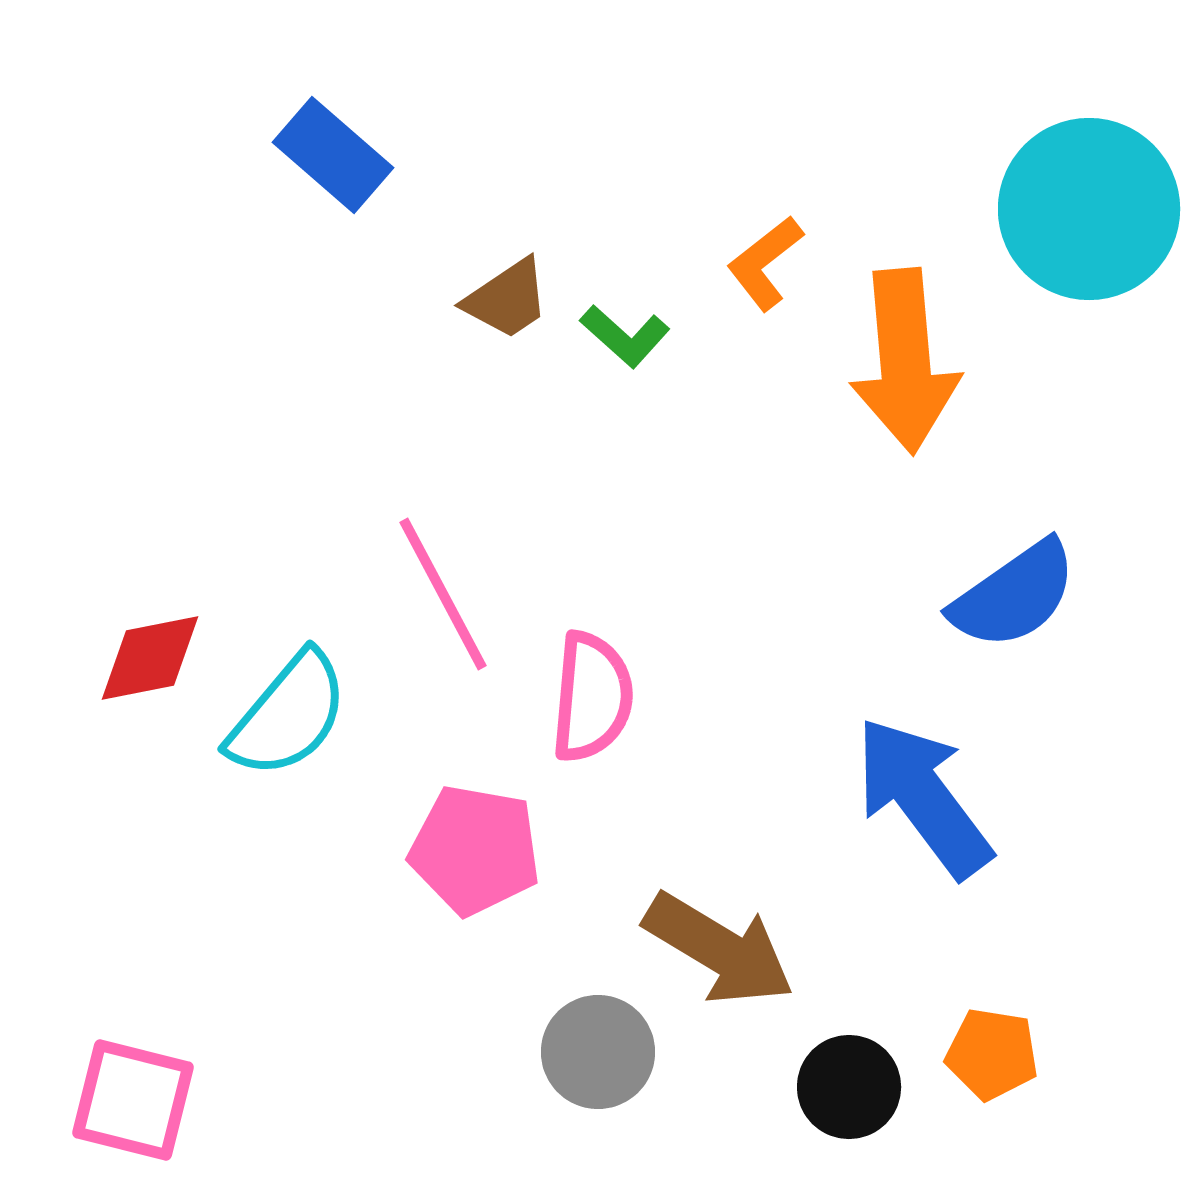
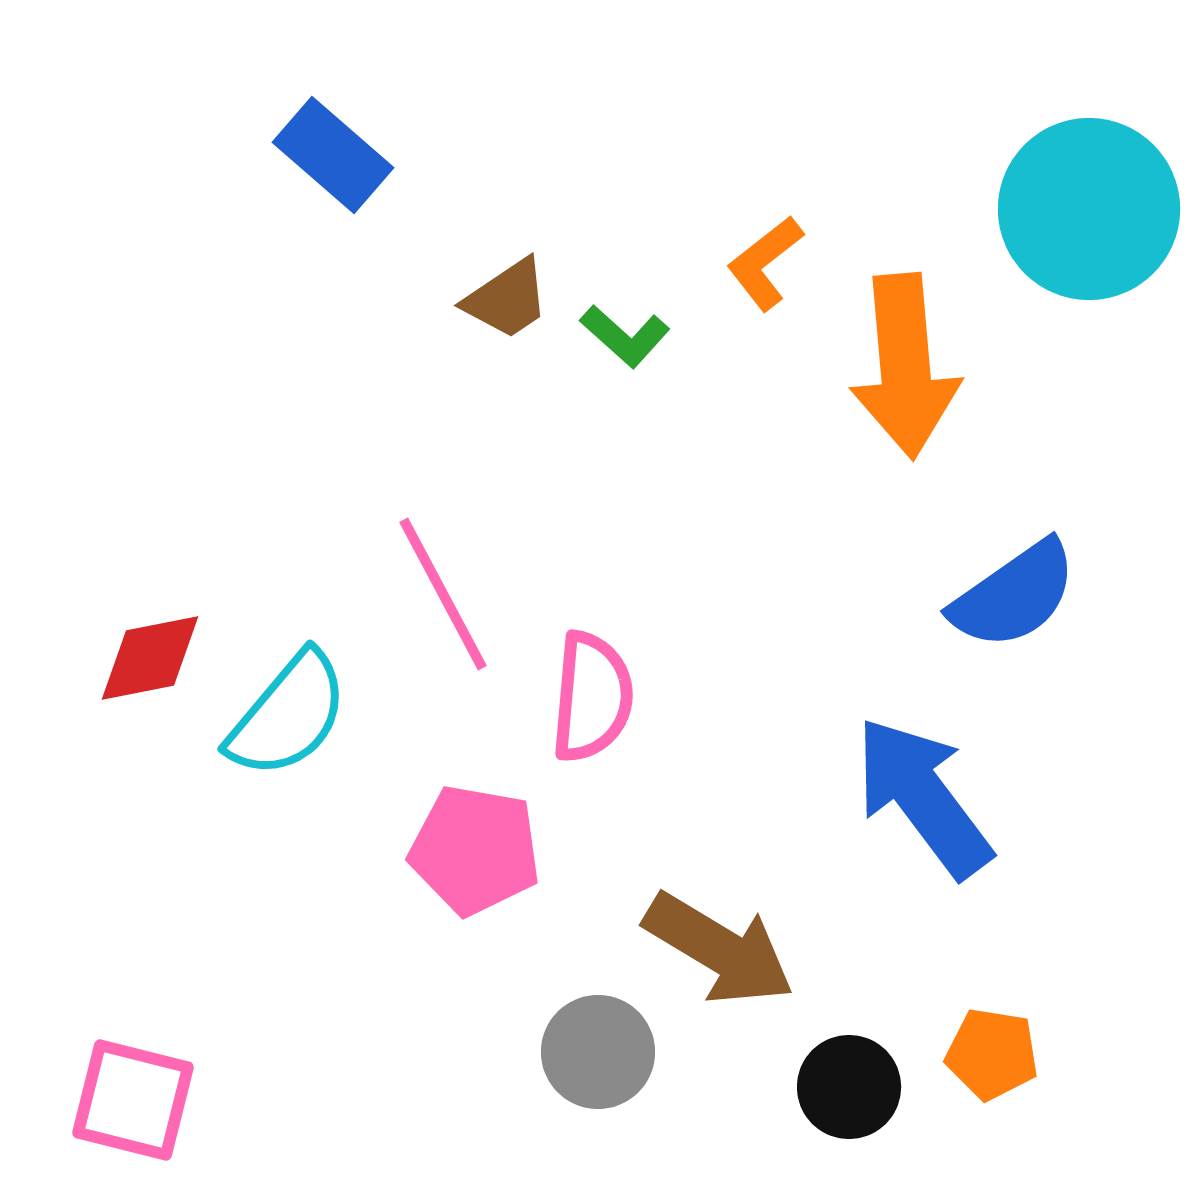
orange arrow: moved 5 px down
